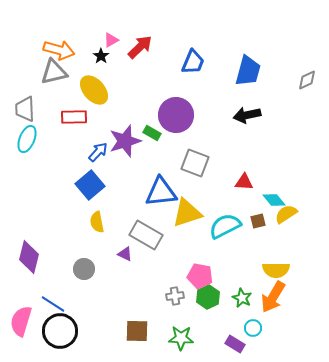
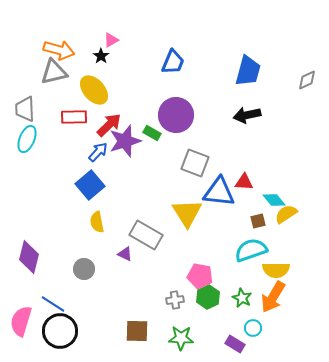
red arrow at (140, 47): moved 31 px left, 78 px down
blue trapezoid at (193, 62): moved 20 px left
blue triangle at (161, 192): moved 58 px right; rotated 12 degrees clockwise
yellow triangle at (187, 213): rotated 44 degrees counterclockwise
cyan semicircle at (225, 226): moved 26 px right, 24 px down; rotated 8 degrees clockwise
gray cross at (175, 296): moved 4 px down
